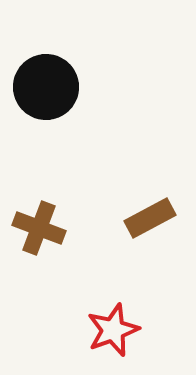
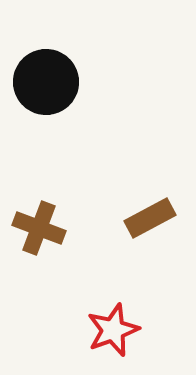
black circle: moved 5 px up
